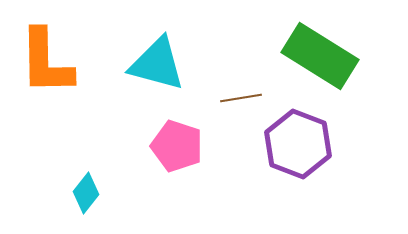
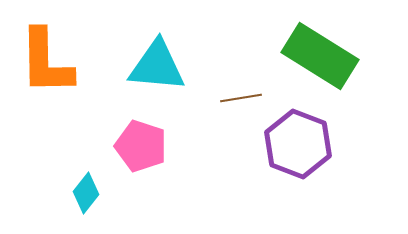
cyan triangle: moved 2 px down; rotated 10 degrees counterclockwise
pink pentagon: moved 36 px left
